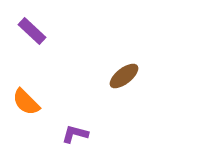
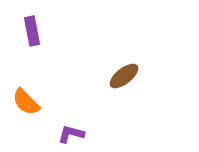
purple rectangle: rotated 36 degrees clockwise
purple L-shape: moved 4 px left
